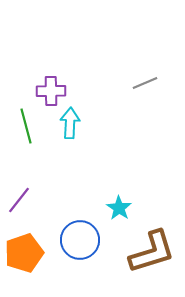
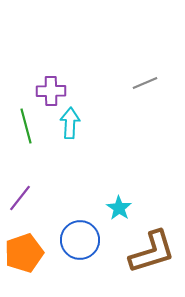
purple line: moved 1 px right, 2 px up
